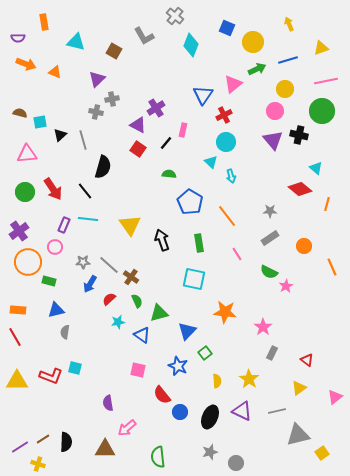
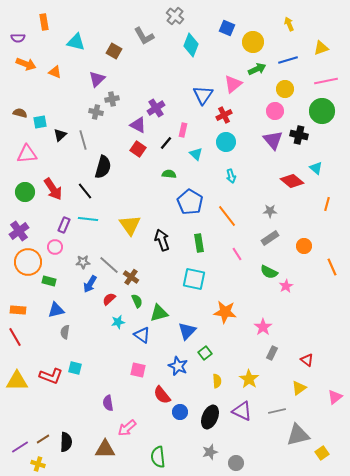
cyan triangle at (211, 162): moved 15 px left, 8 px up
red diamond at (300, 189): moved 8 px left, 8 px up
